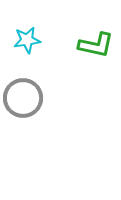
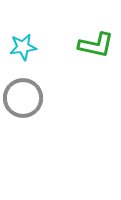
cyan star: moved 4 px left, 7 px down
